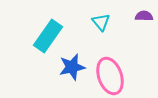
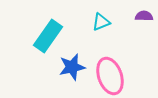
cyan triangle: rotated 48 degrees clockwise
